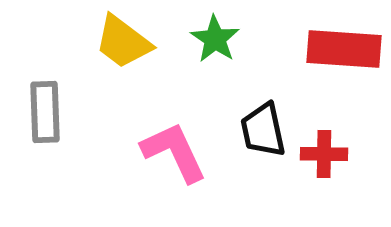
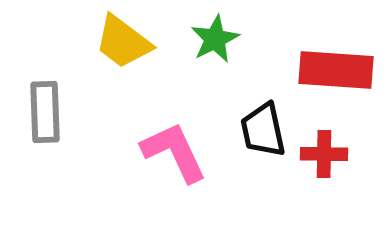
green star: rotated 12 degrees clockwise
red rectangle: moved 8 px left, 21 px down
